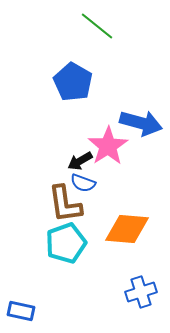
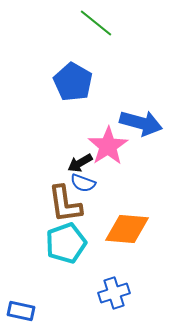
green line: moved 1 px left, 3 px up
black arrow: moved 2 px down
blue cross: moved 27 px left, 1 px down
